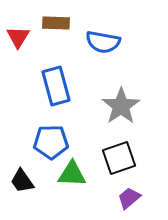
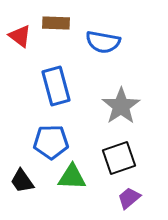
red triangle: moved 2 px right, 1 px up; rotated 25 degrees counterclockwise
green triangle: moved 3 px down
